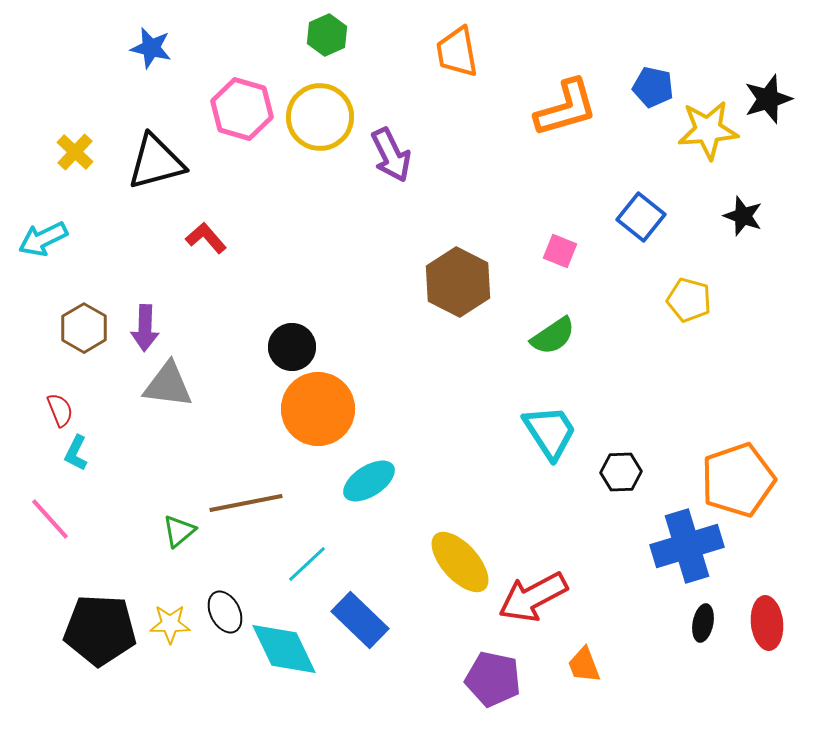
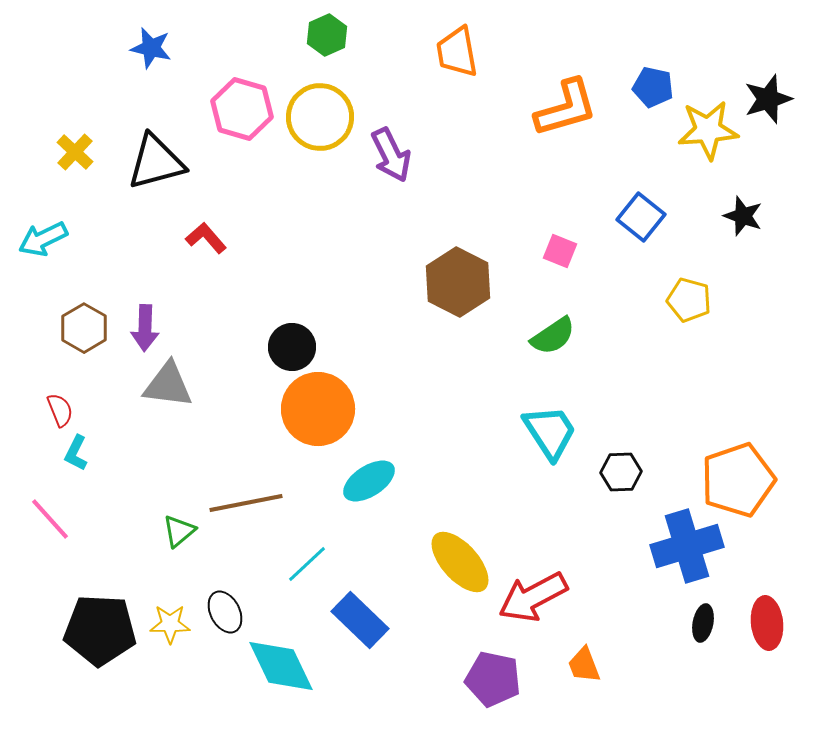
cyan diamond at (284, 649): moved 3 px left, 17 px down
